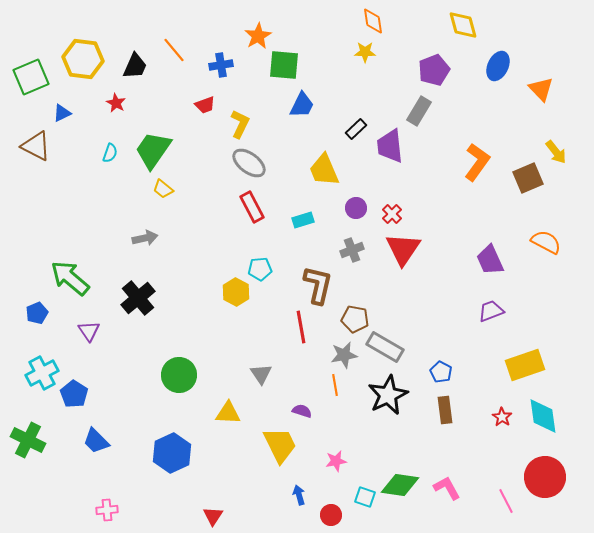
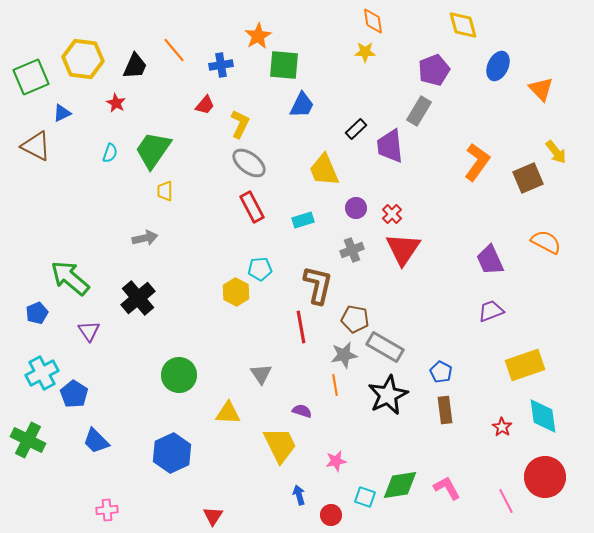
red trapezoid at (205, 105): rotated 30 degrees counterclockwise
yellow trapezoid at (163, 189): moved 2 px right, 2 px down; rotated 50 degrees clockwise
red star at (502, 417): moved 10 px down
green diamond at (400, 485): rotated 18 degrees counterclockwise
